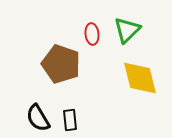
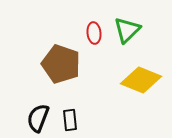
red ellipse: moved 2 px right, 1 px up
yellow diamond: moved 1 px right, 2 px down; rotated 54 degrees counterclockwise
black semicircle: rotated 52 degrees clockwise
